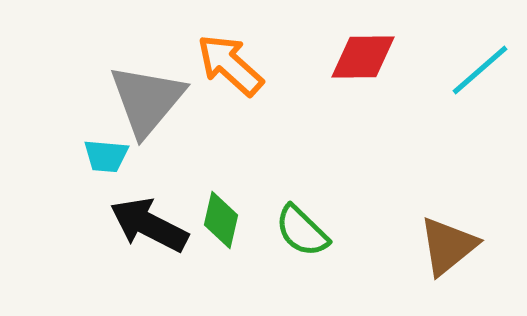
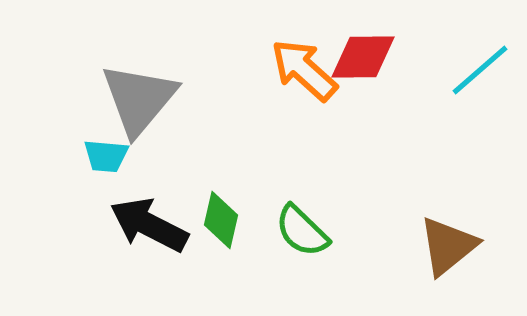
orange arrow: moved 74 px right, 5 px down
gray triangle: moved 8 px left, 1 px up
